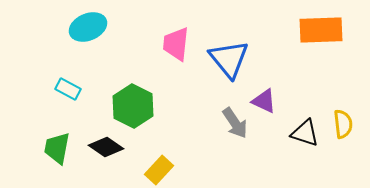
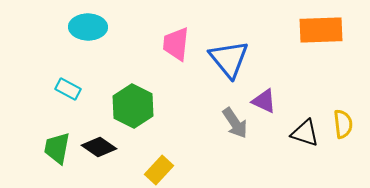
cyan ellipse: rotated 24 degrees clockwise
black diamond: moved 7 px left
